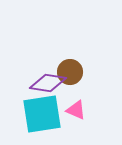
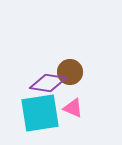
pink triangle: moved 3 px left, 2 px up
cyan square: moved 2 px left, 1 px up
